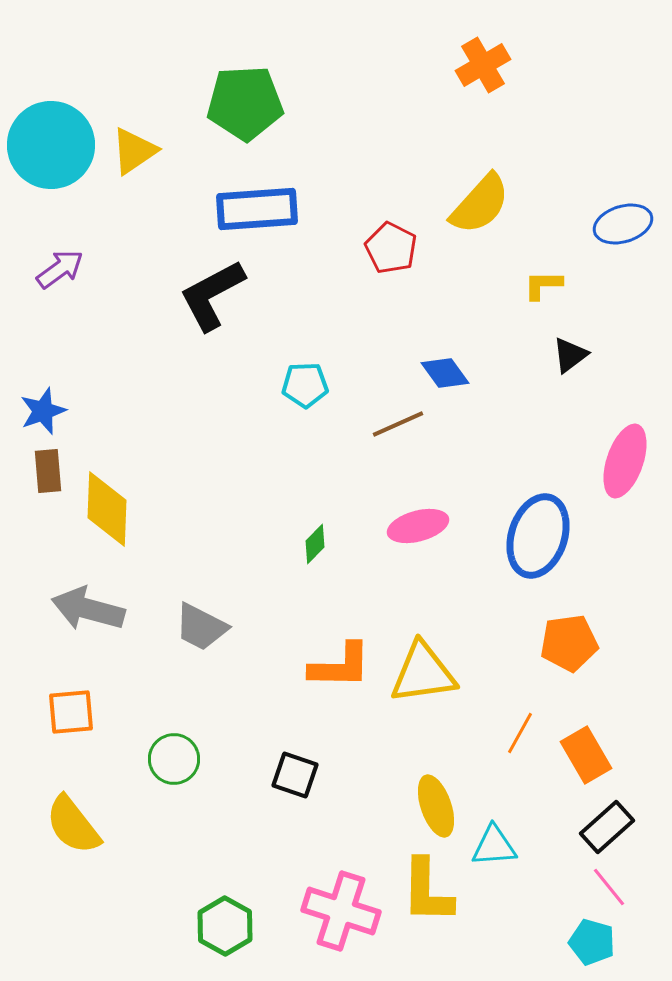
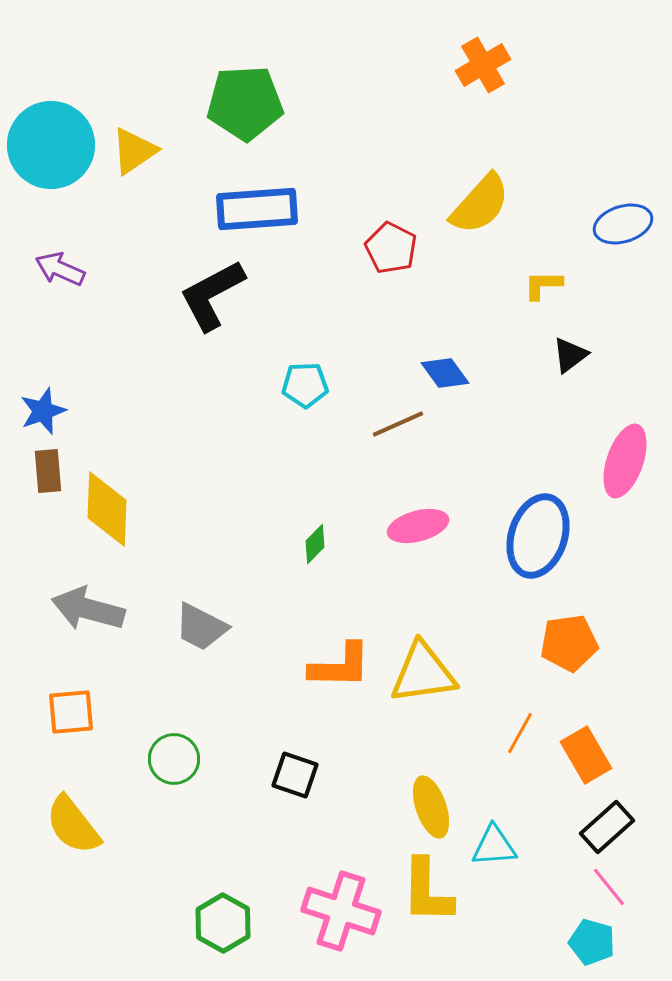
purple arrow at (60, 269): rotated 120 degrees counterclockwise
yellow ellipse at (436, 806): moved 5 px left, 1 px down
green hexagon at (225, 926): moved 2 px left, 3 px up
